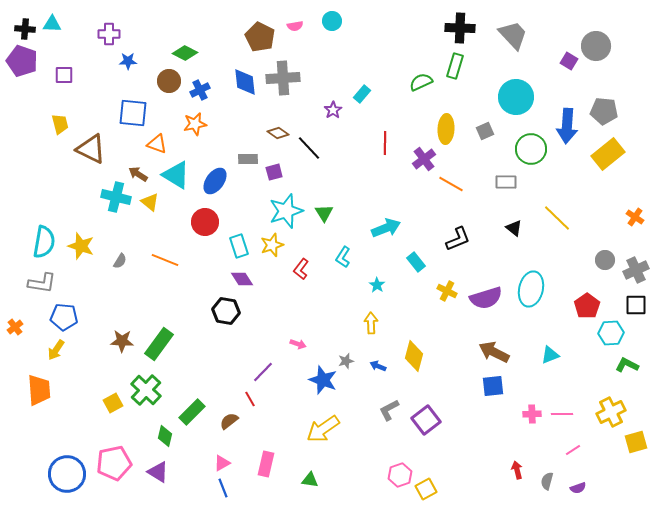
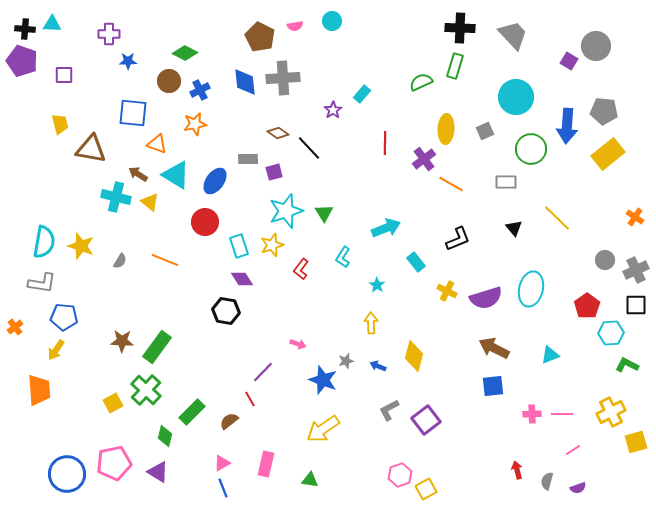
brown triangle at (91, 149): rotated 16 degrees counterclockwise
black triangle at (514, 228): rotated 12 degrees clockwise
green rectangle at (159, 344): moved 2 px left, 3 px down
brown arrow at (494, 352): moved 4 px up
